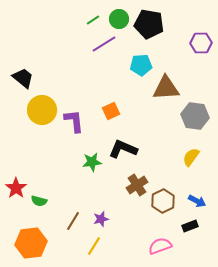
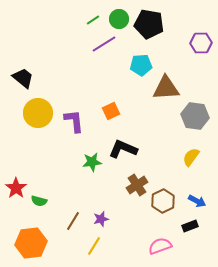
yellow circle: moved 4 px left, 3 px down
